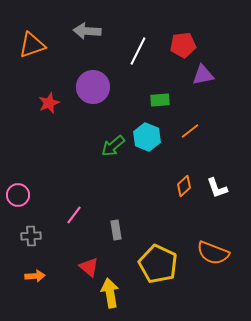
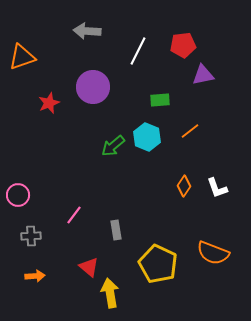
orange triangle: moved 10 px left, 12 px down
orange diamond: rotated 15 degrees counterclockwise
